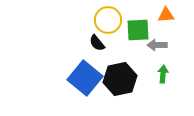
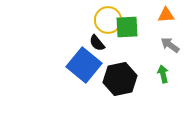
green square: moved 11 px left, 3 px up
gray arrow: moved 13 px right; rotated 36 degrees clockwise
green arrow: rotated 18 degrees counterclockwise
blue square: moved 1 px left, 13 px up
